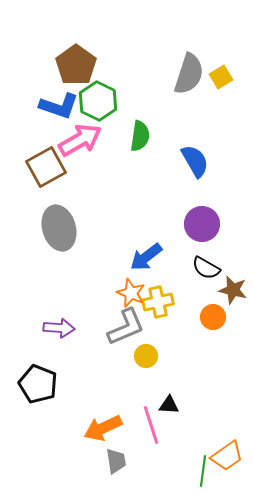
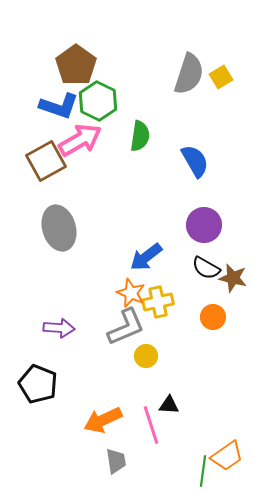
brown square: moved 6 px up
purple circle: moved 2 px right, 1 px down
brown star: moved 12 px up
orange arrow: moved 8 px up
